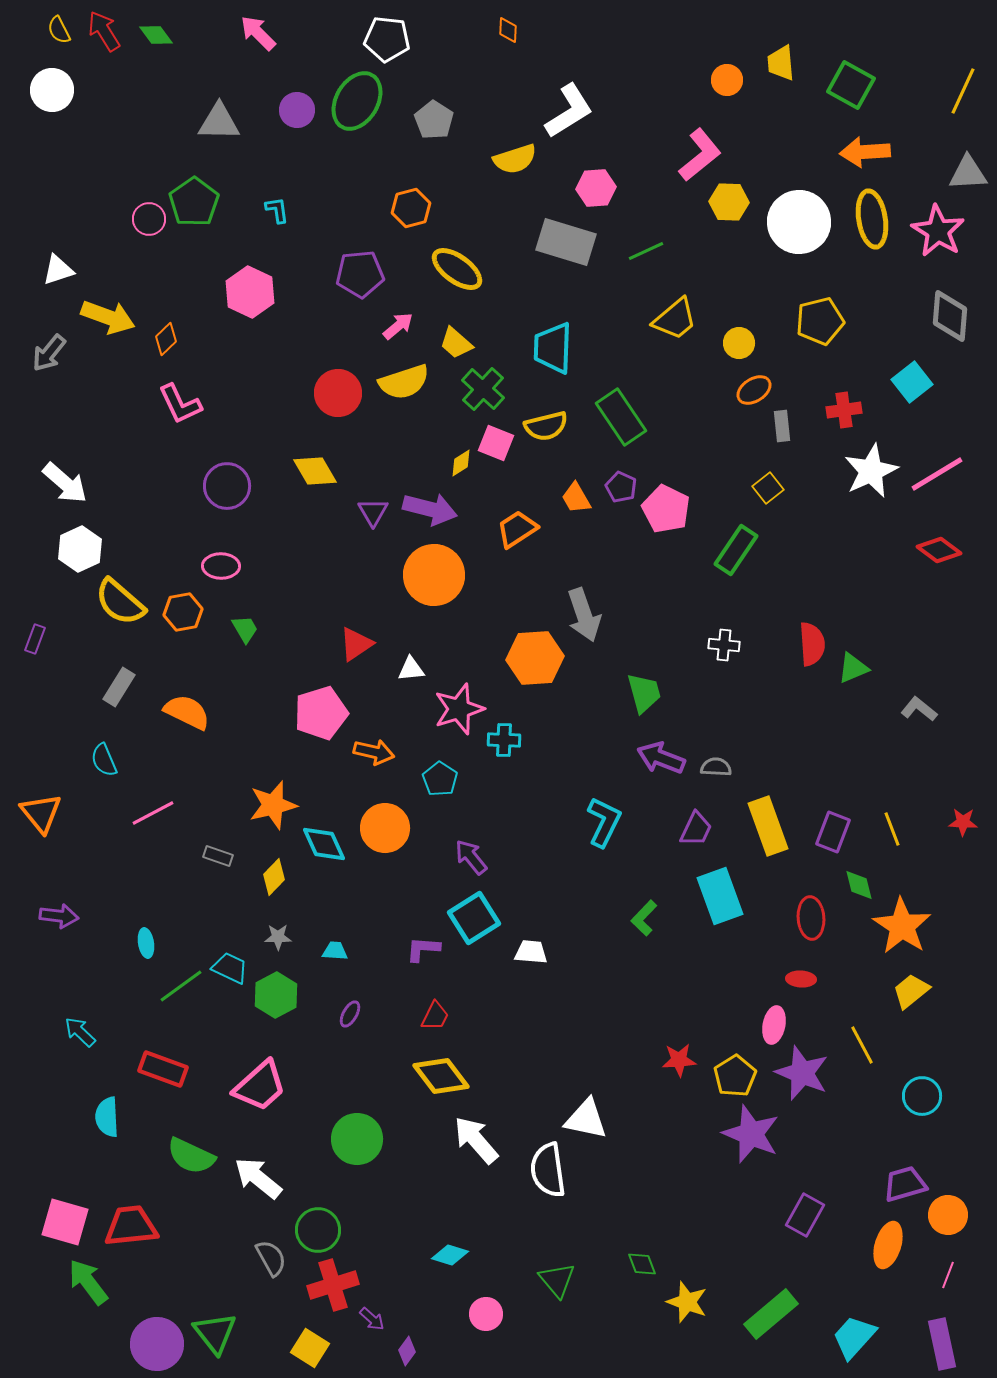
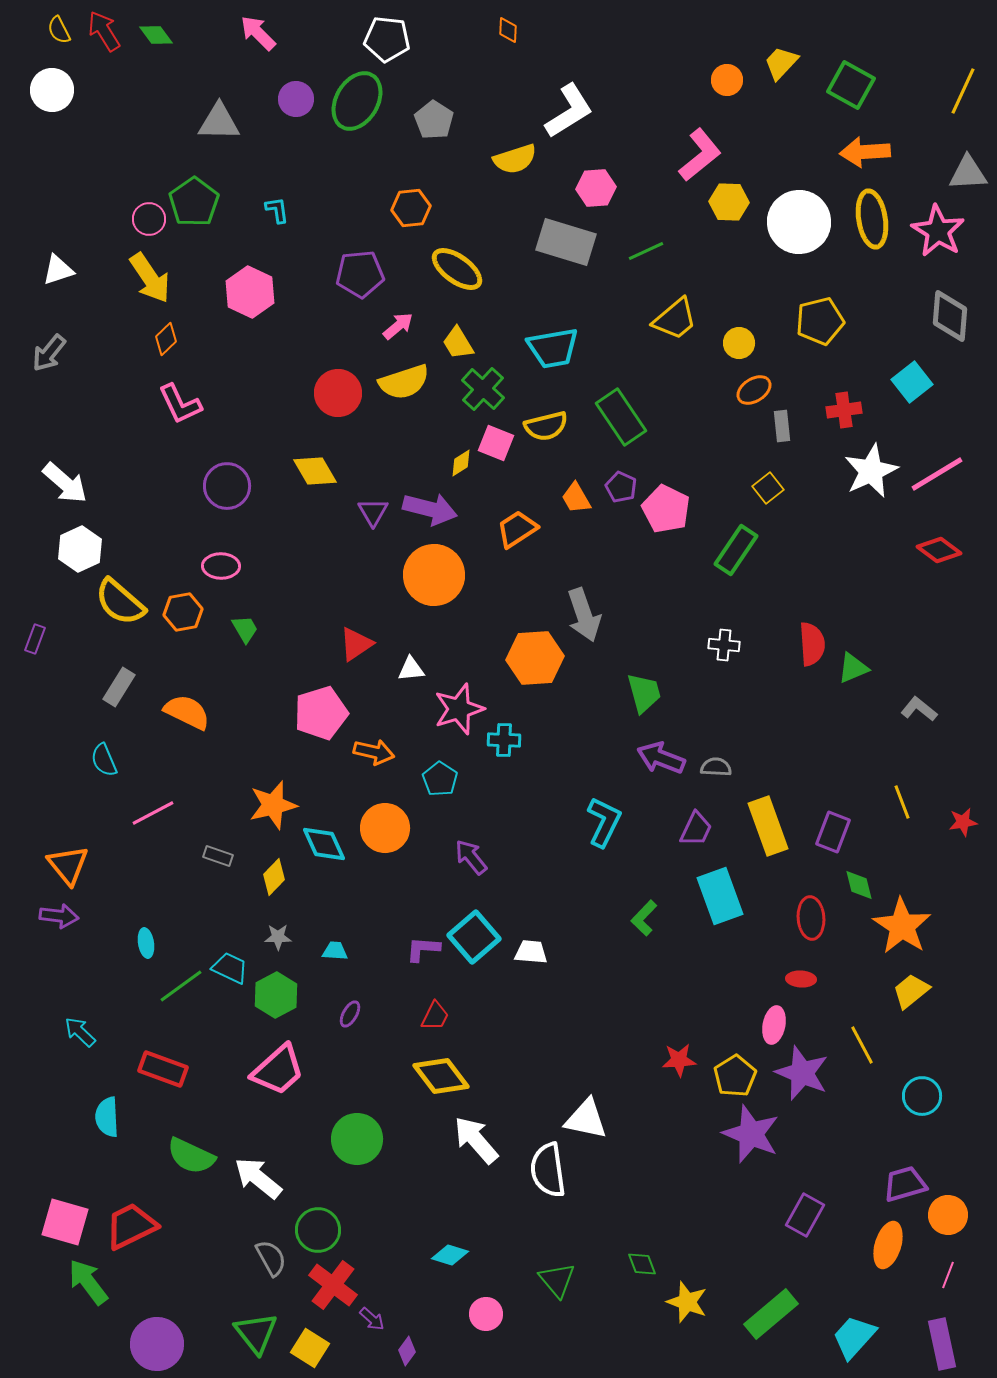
yellow trapezoid at (781, 63): rotated 48 degrees clockwise
purple circle at (297, 110): moved 1 px left, 11 px up
orange hexagon at (411, 208): rotated 9 degrees clockwise
yellow arrow at (108, 317): moved 42 px right, 39 px up; rotated 36 degrees clockwise
yellow trapezoid at (456, 343): moved 2 px right; rotated 18 degrees clockwise
cyan trapezoid at (553, 348): rotated 102 degrees counterclockwise
orange triangle at (41, 813): moved 27 px right, 52 px down
red star at (963, 822): rotated 12 degrees counterclockwise
yellow line at (892, 829): moved 10 px right, 27 px up
cyan square at (474, 918): moved 19 px down; rotated 9 degrees counterclockwise
pink trapezoid at (260, 1086): moved 18 px right, 16 px up
red trapezoid at (131, 1226): rotated 20 degrees counterclockwise
red cross at (333, 1285): rotated 36 degrees counterclockwise
green triangle at (215, 1333): moved 41 px right
